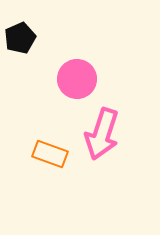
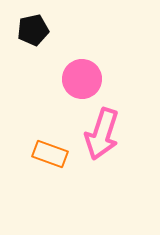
black pentagon: moved 13 px right, 8 px up; rotated 12 degrees clockwise
pink circle: moved 5 px right
